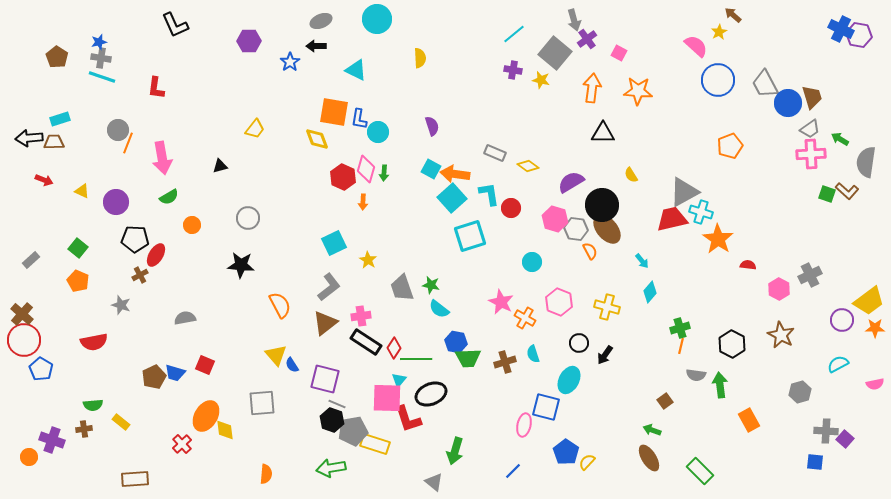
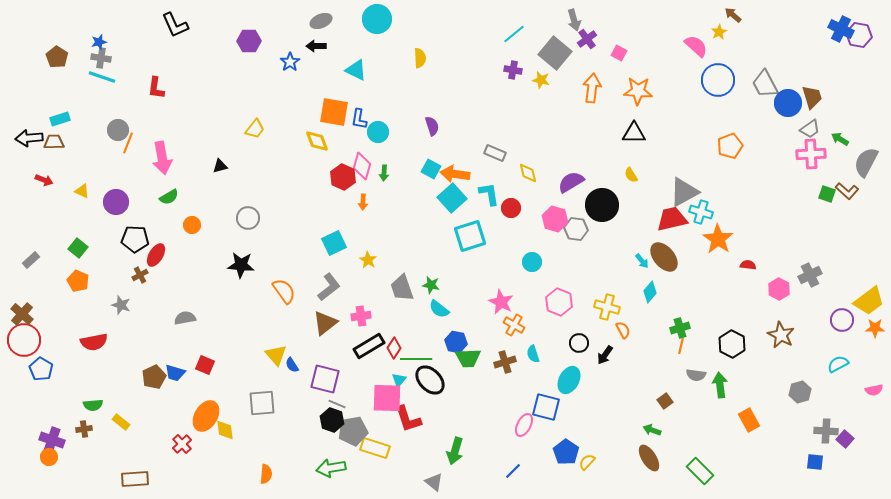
black triangle at (603, 133): moved 31 px right
yellow diamond at (317, 139): moved 2 px down
gray semicircle at (866, 162): rotated 20 degrees clockwise
yellow diamond at (528, 166): moved 7 px down; rotated 40 degrees clockwise
pink diamond at (366, 169): moved 4 px left, 3 px up
brown ellipse at (607, 229): moved 57 px right, 28 px down
orange semicircle at (590, 251): moved 33 px right, 79 px down
orange semicircle at (280, 305): moved 4 px right, 14 px up; rotated 8 degrees counterclockwise
orange cross at (525, 318): moved 11 px left, 7 px down
black rectangle at (366, 342): moved 3 px right, 4 px down; rotated 64 degrees counterclockwise
pink semicircle at (875, 384): moved 1 px left, 6 px down
black ellipse at (431, 394): moved 1 px left, 14 px up; rotated 68 degrees clockwise
pink ellipse at (524, 425): rotated 15 degrees clockwise
yellow rectangle at (375, 444): moved 4 px down
orange circle at (29, 457): moved 20 px right
